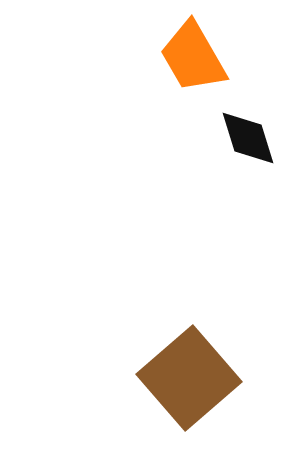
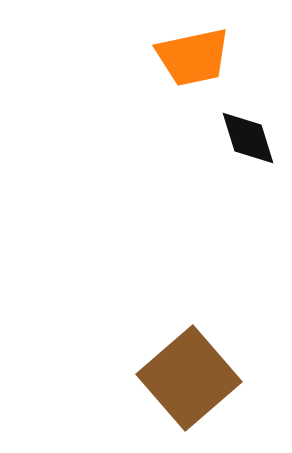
orange trapezoid: rotated 72 degrees counterclockwise
